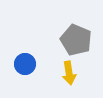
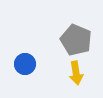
yellow arrow: moved 7 px right
